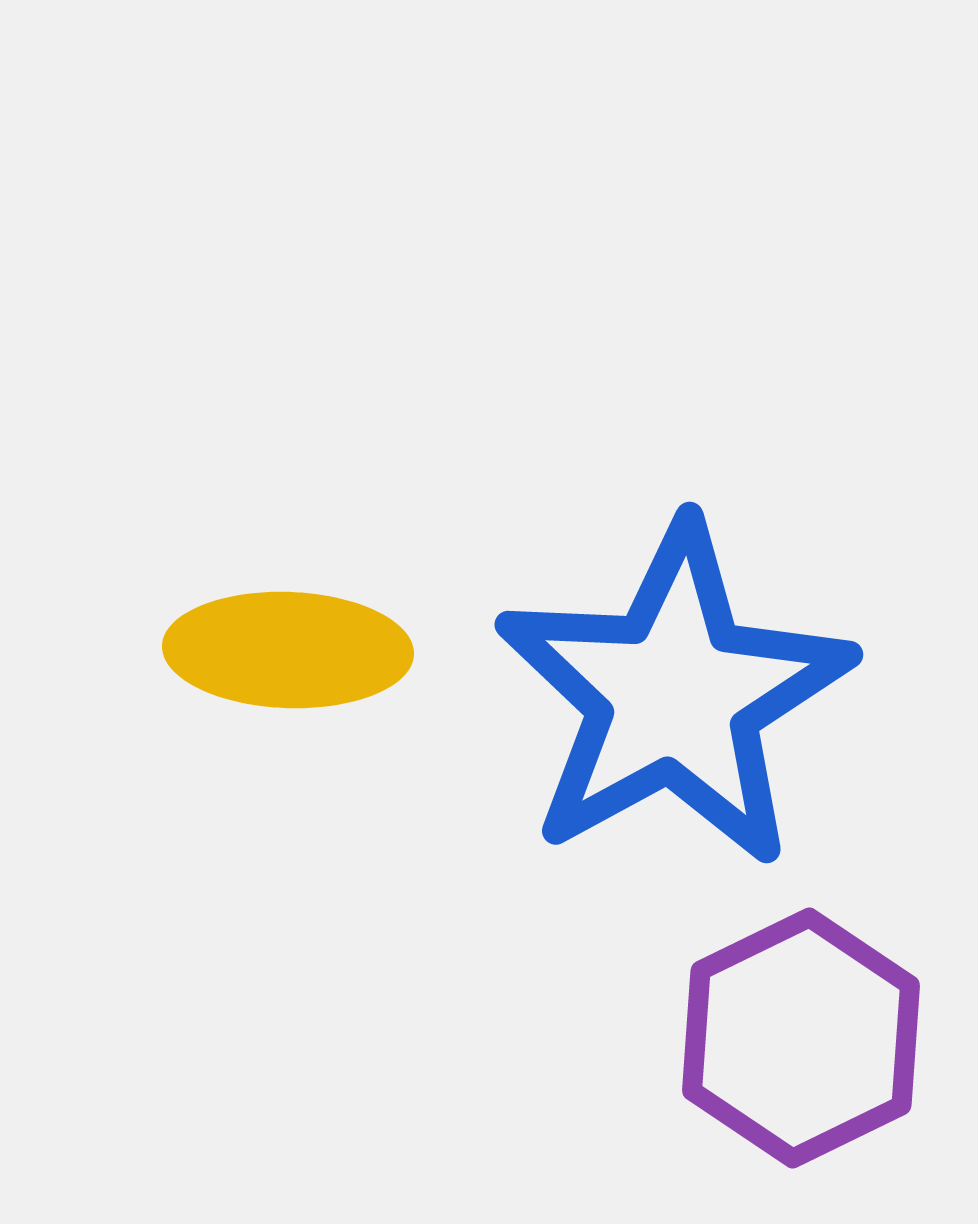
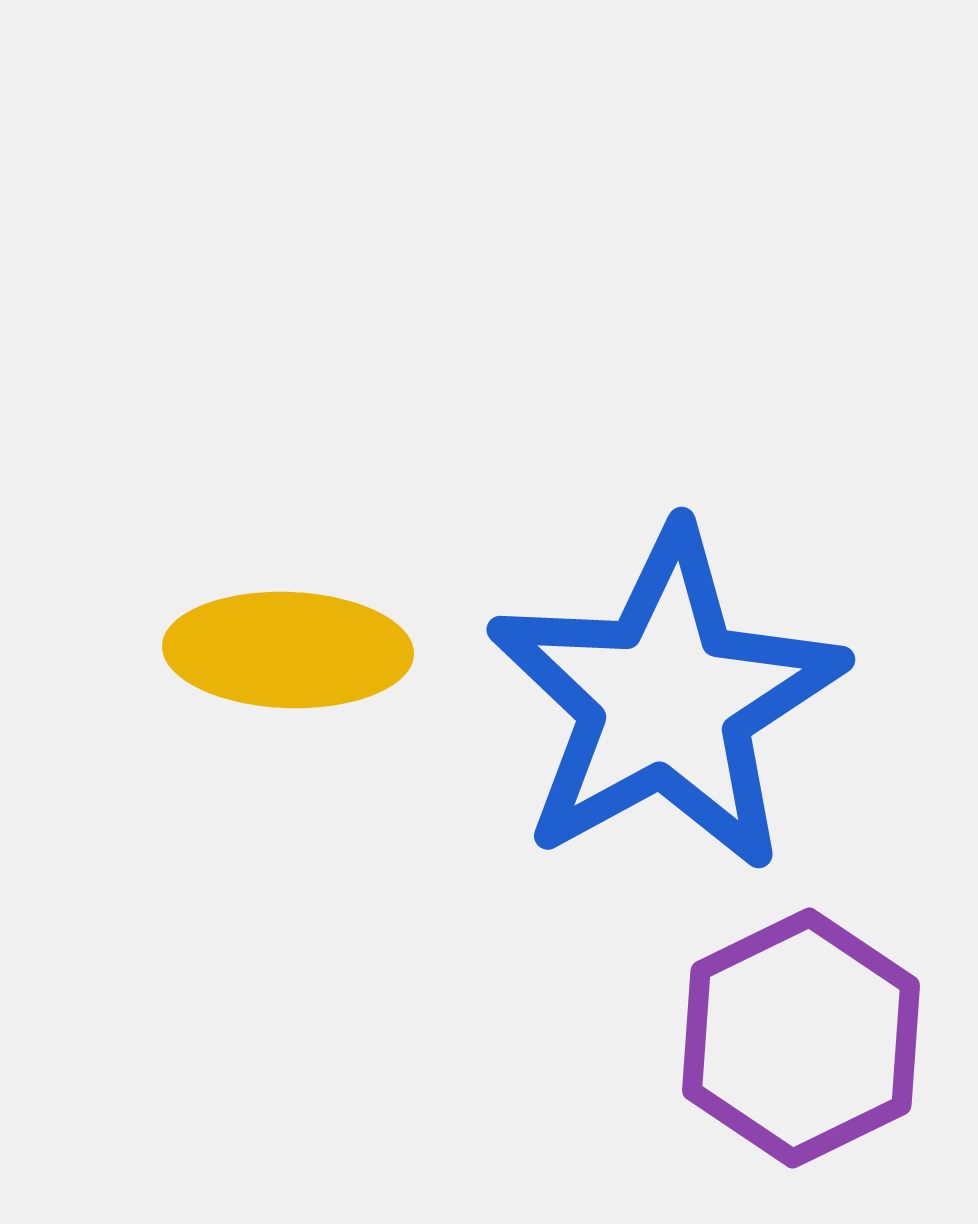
blue star: moved 8 px left, 5 px down
